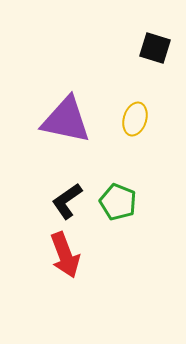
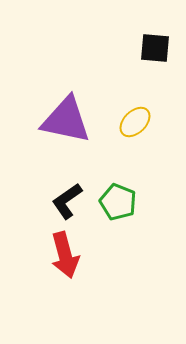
black square: rotated 12 degrees counterclockwise
yellow ellipse: moved 3 px down; rotated 28 degrees clockwise
red arrow: rotated 6 degrees clockwise
